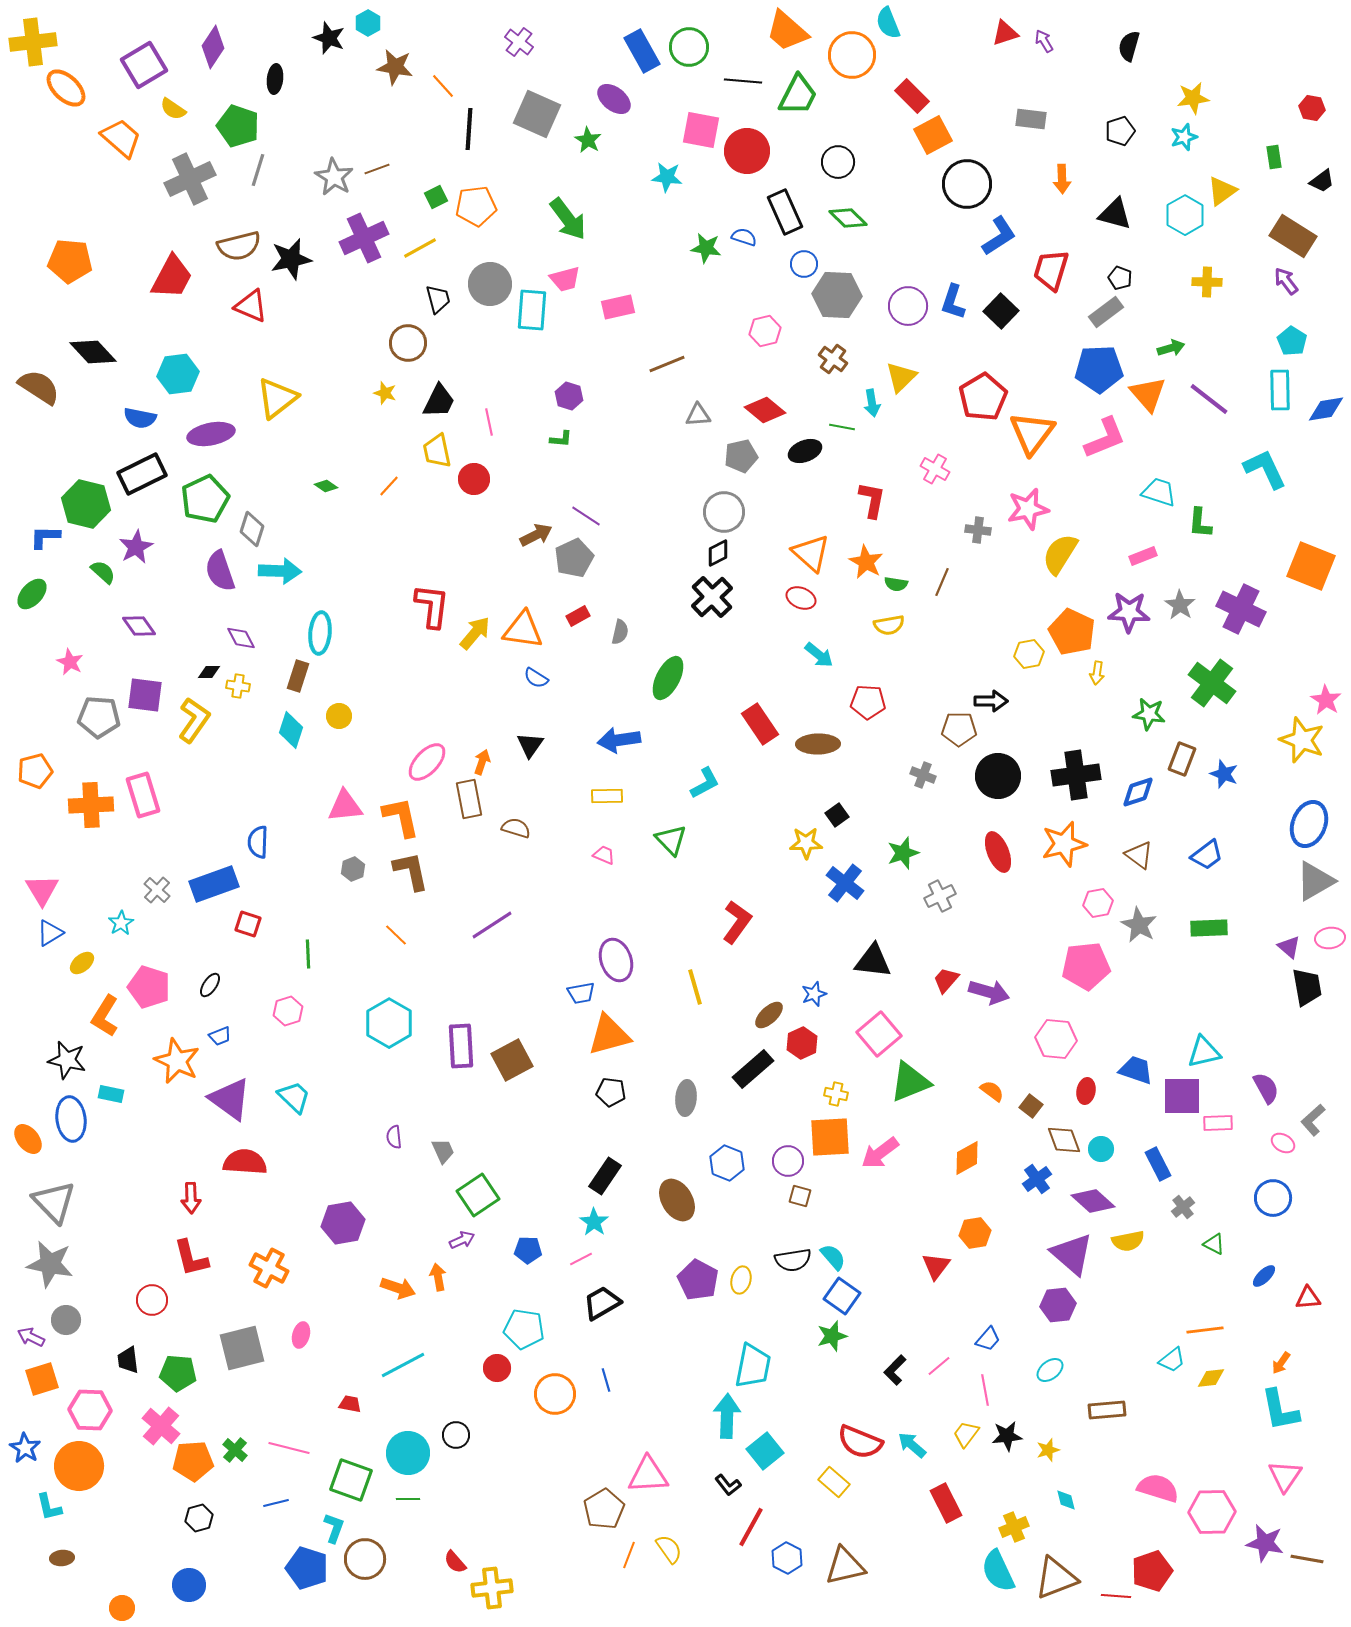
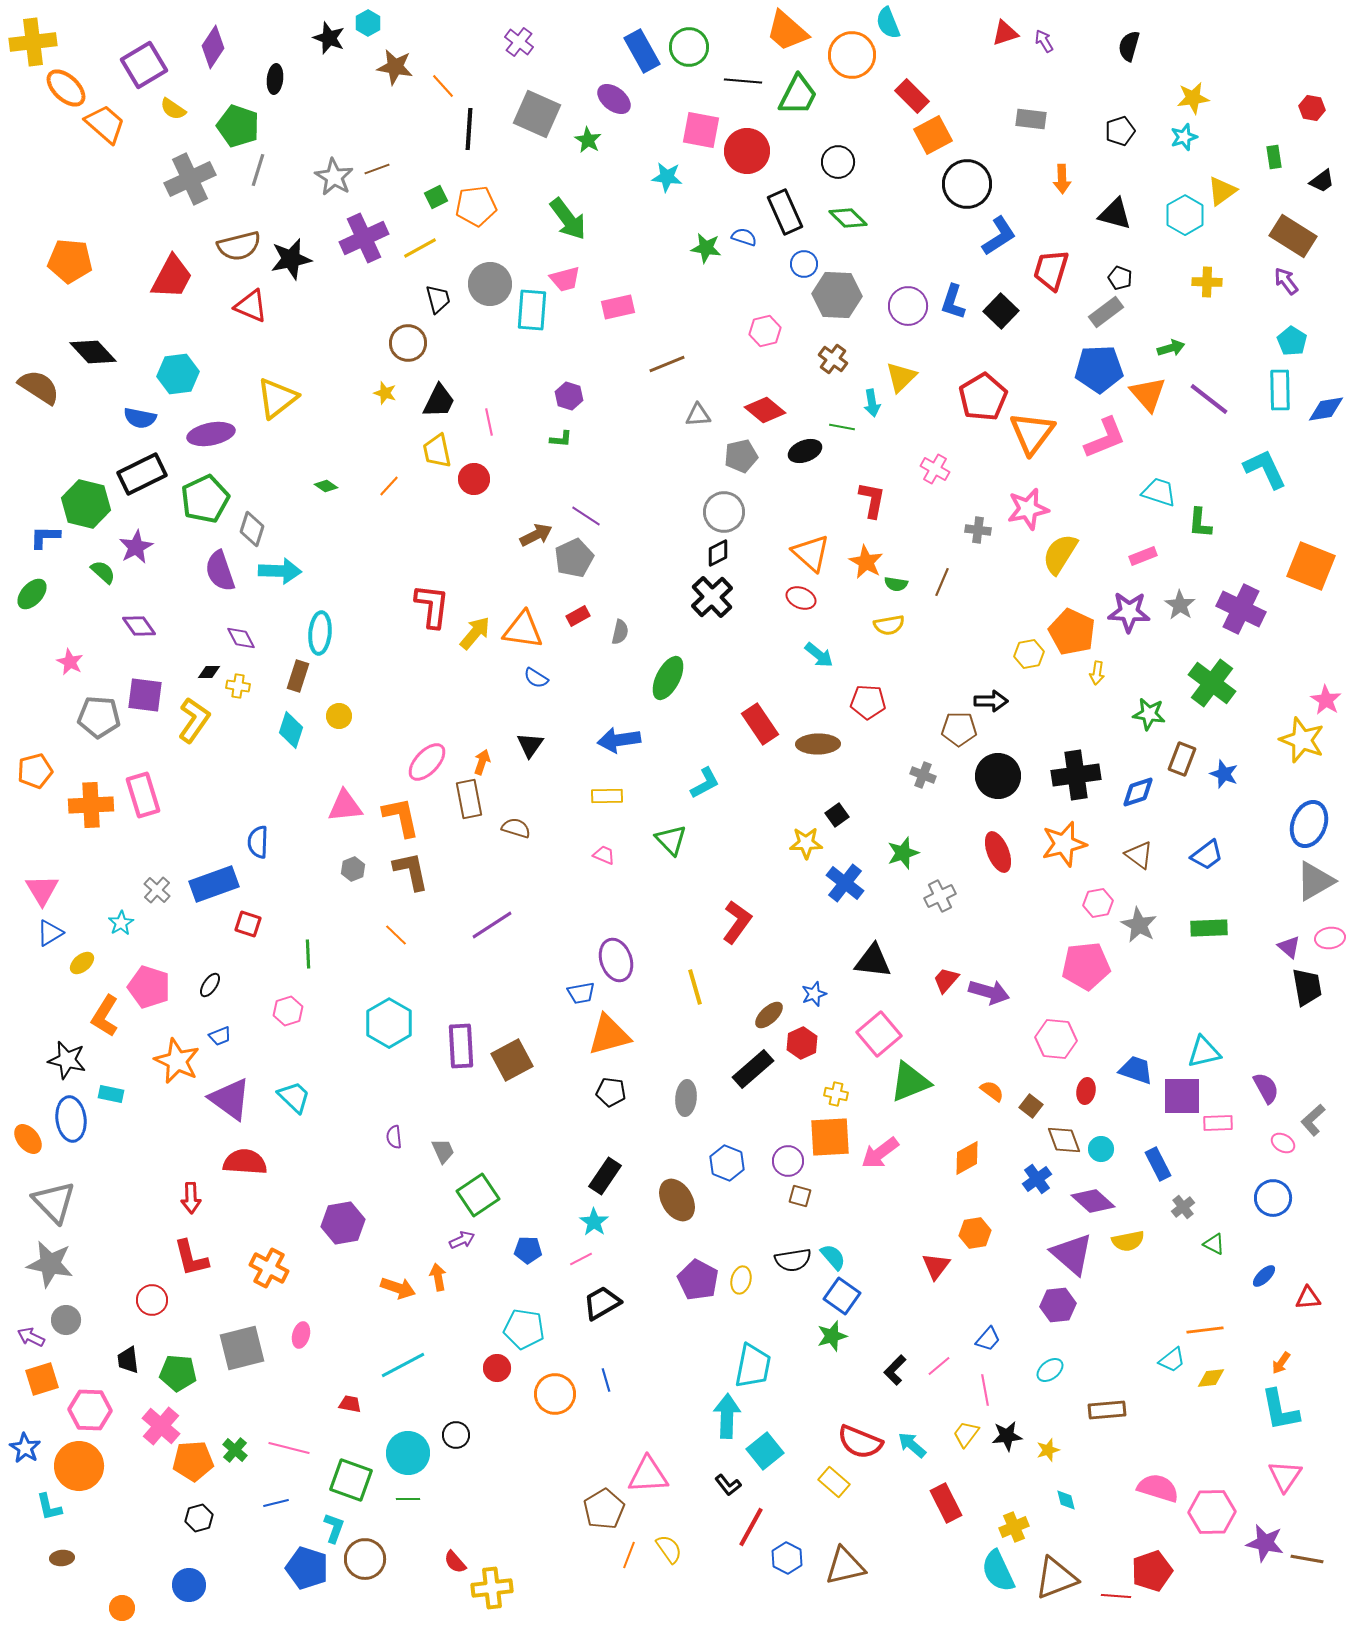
orange trapezoid at (121, 138): moved 16 px left, 14 px up
